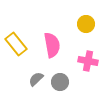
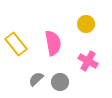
pink semicircle: moved 1 px right, 2 px up
pink cross: rotated 18 degrees clockwise
